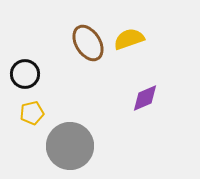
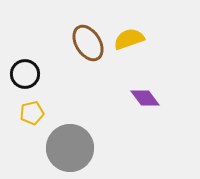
purple diamond: rotated 76 degrees clockwise
gray circle: moved 2 px down
